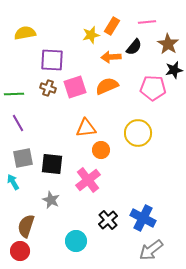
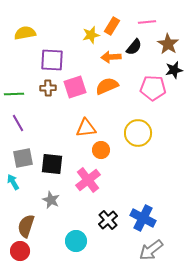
brown cross: rotated 21 degrees counterclockwise
